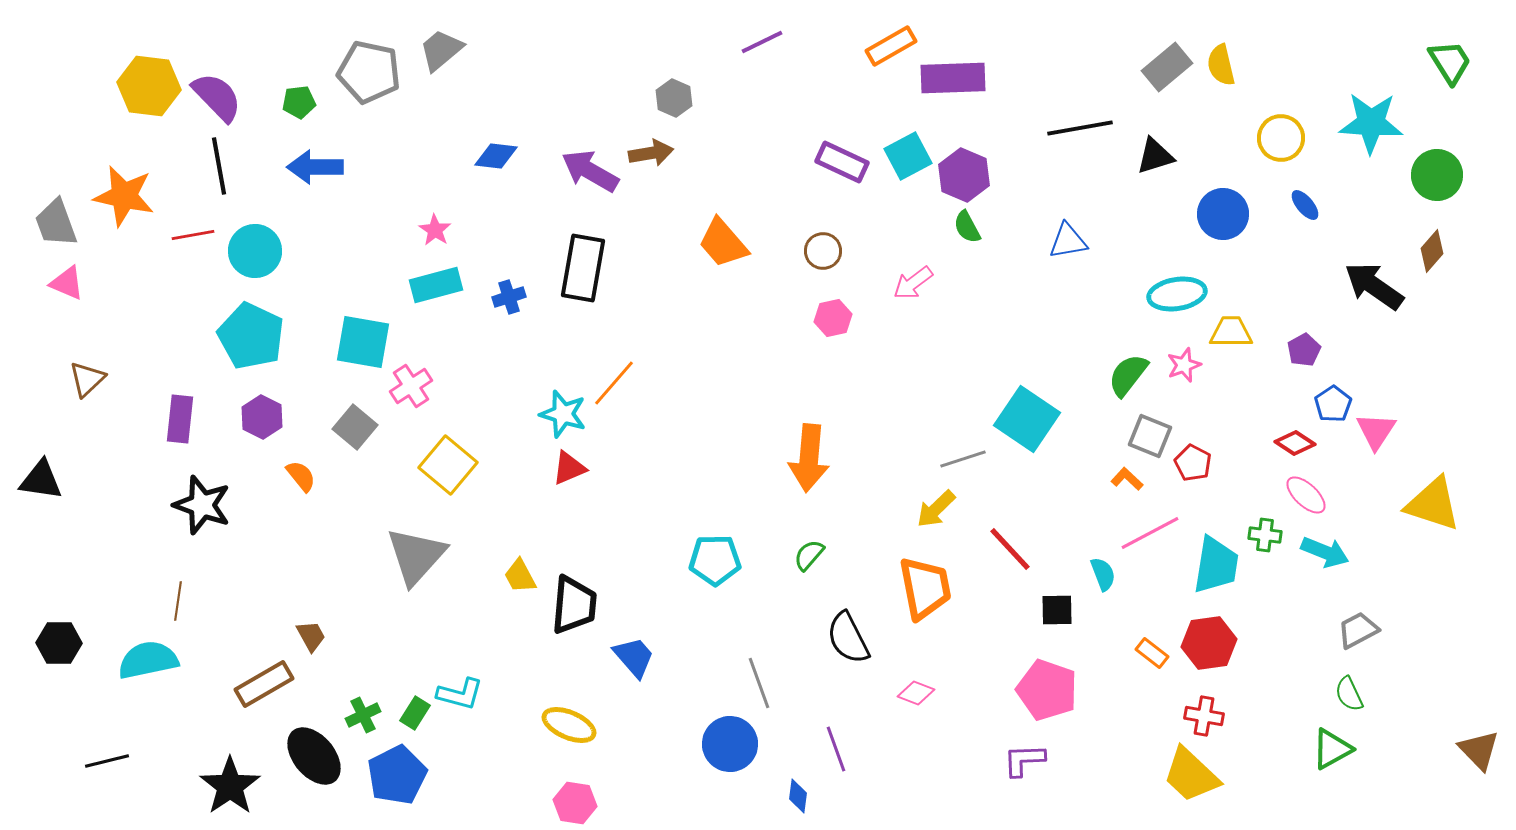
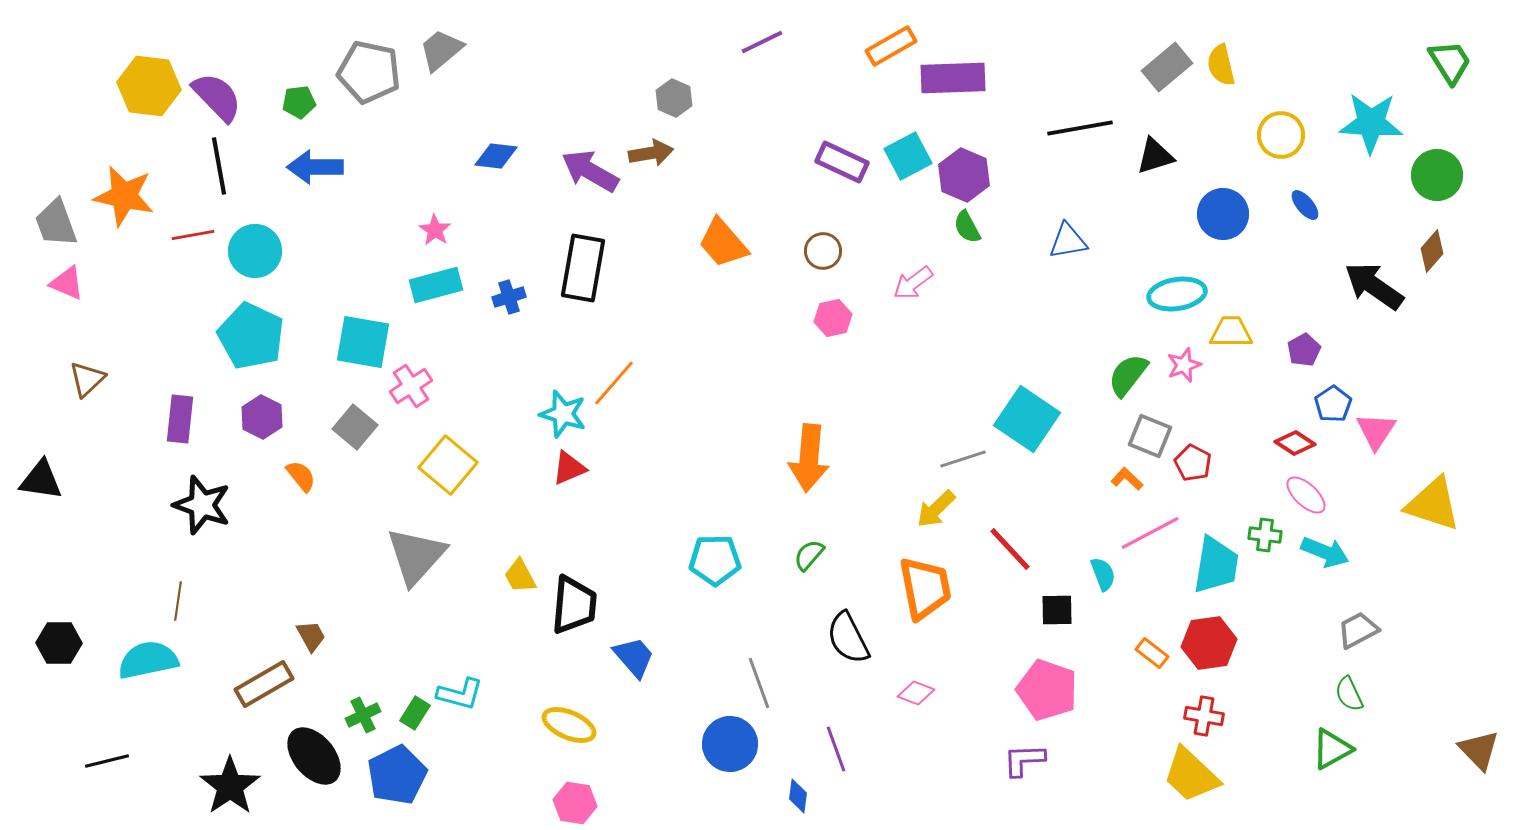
yellow circle at (1281, 138): moved 3 px up
